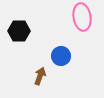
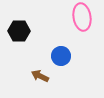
brown arrow: rotated 84 degrees counterclockwise
